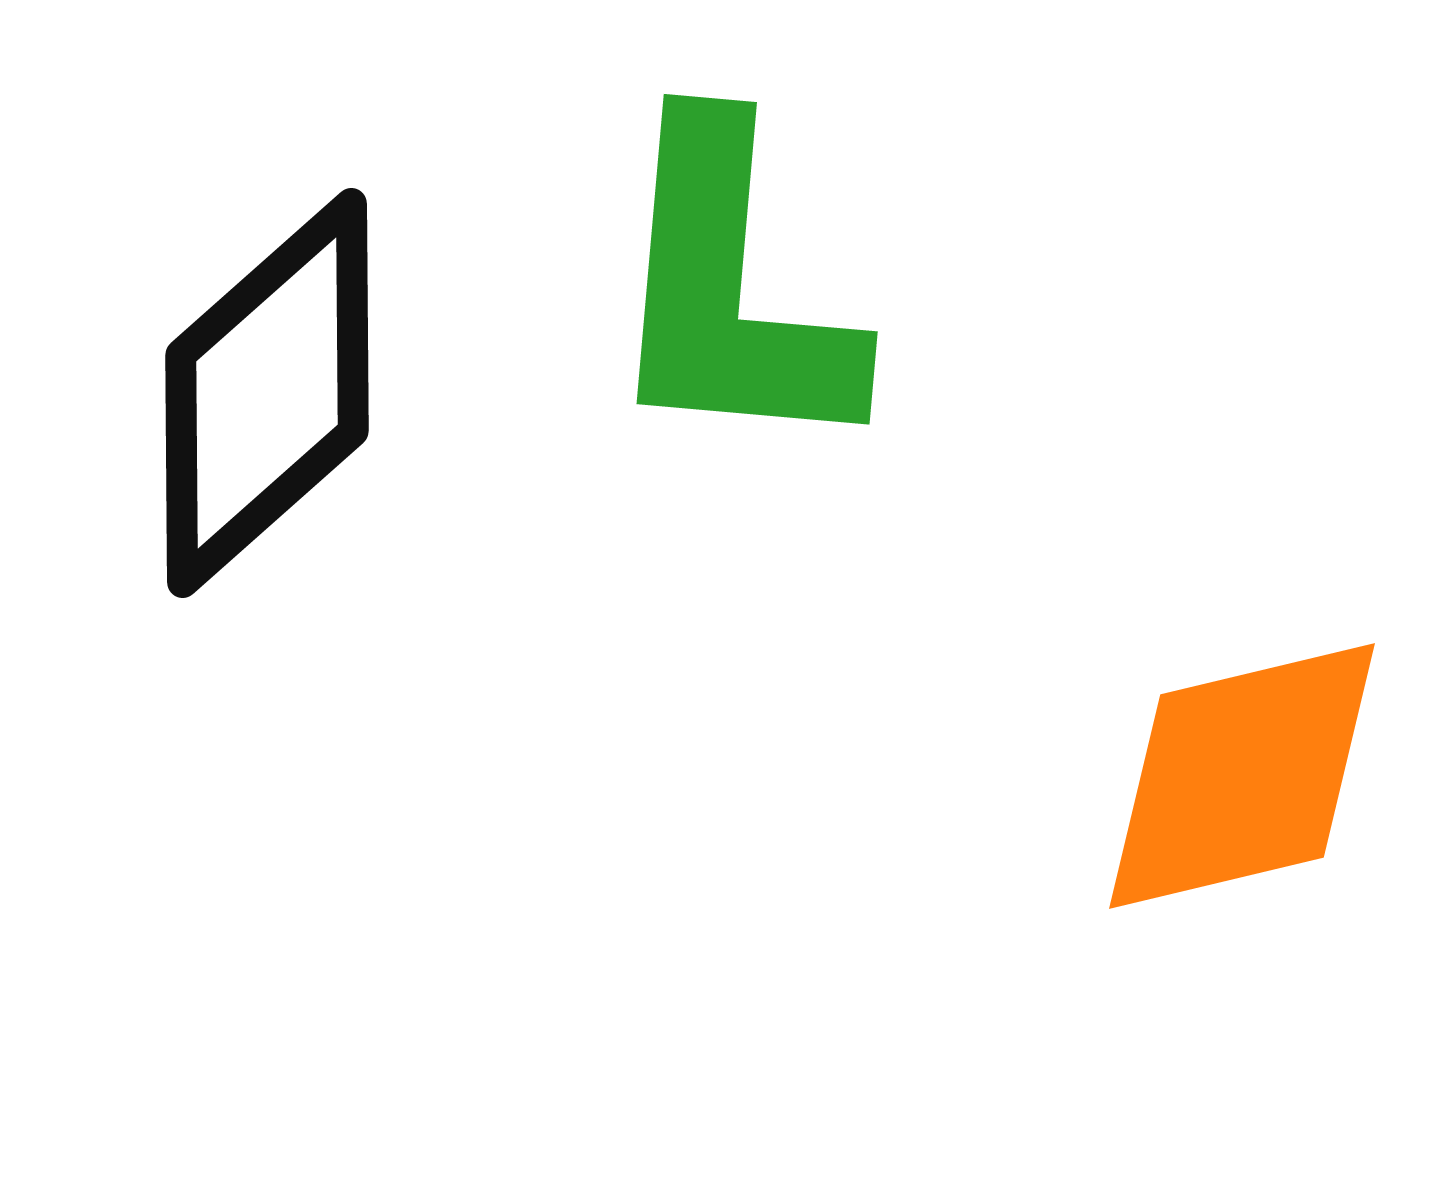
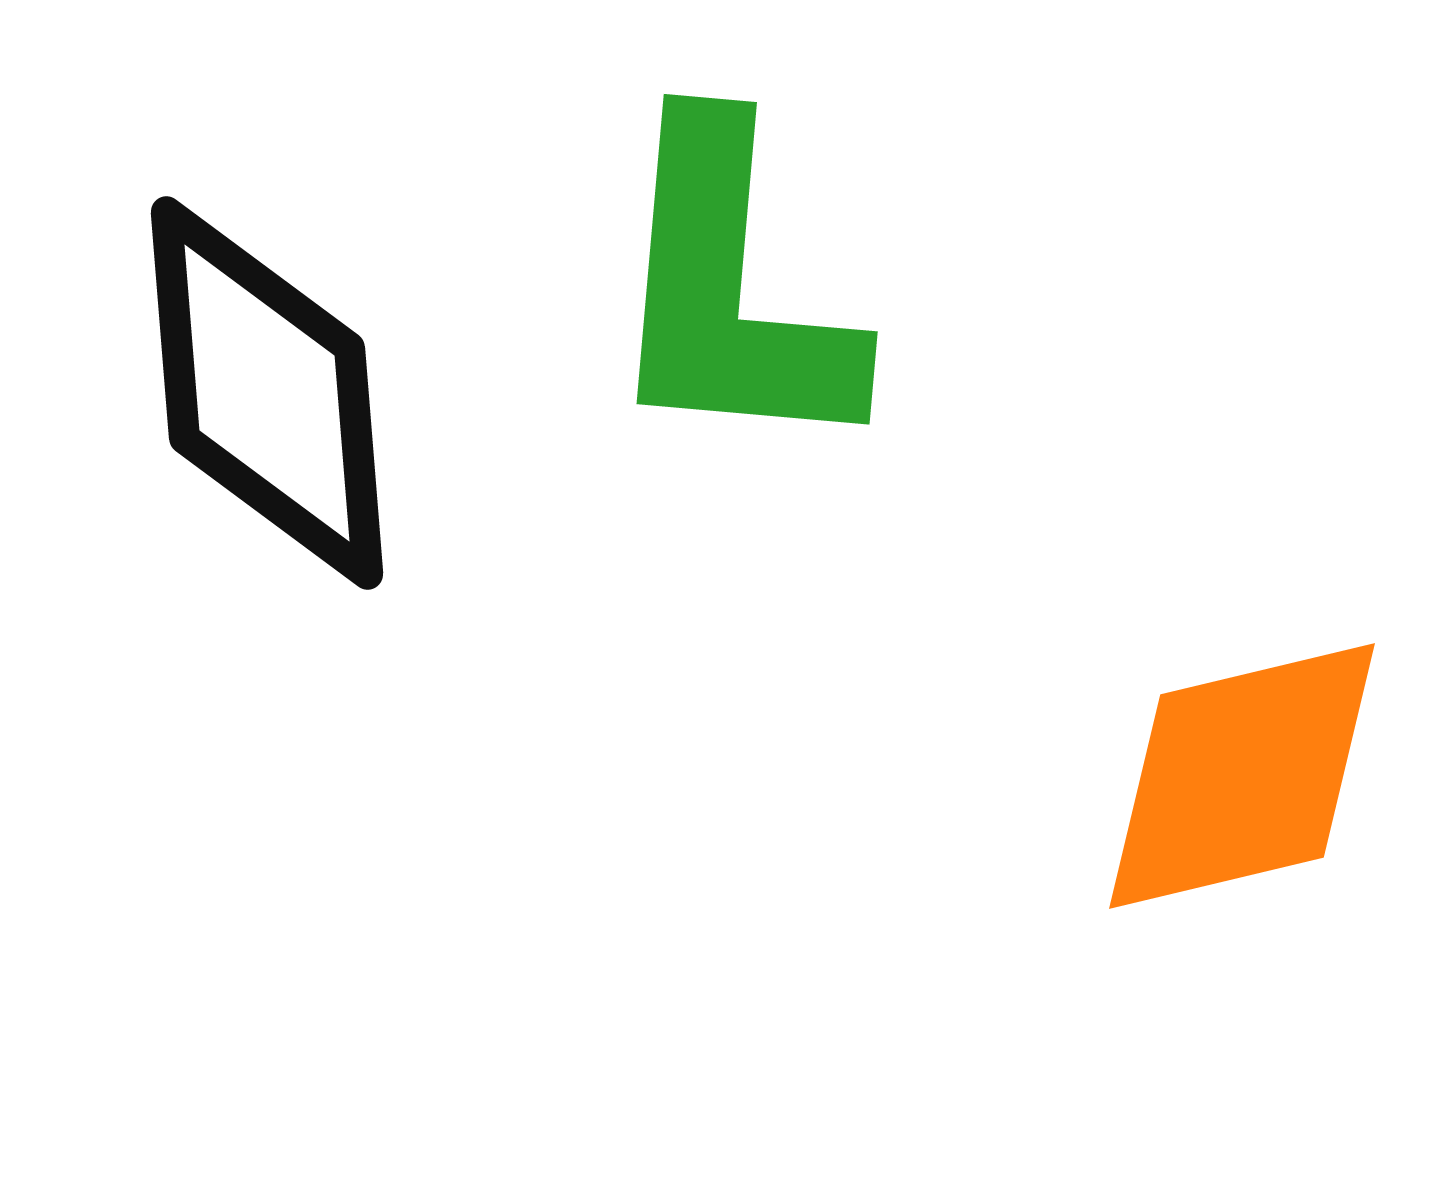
black diamond: rotated 53 degrees counterclockwise
